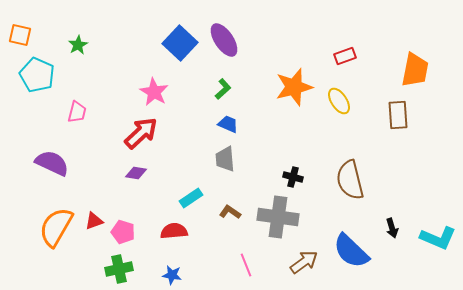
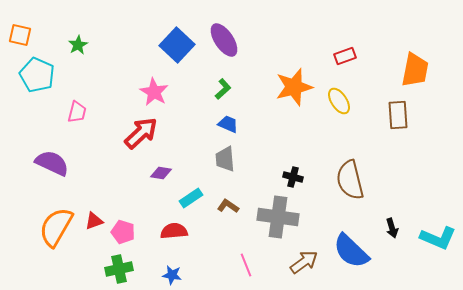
blue square: moved 3 px left, 2 px down
purple diamond: moved 25 px right
brown L-shape: moved 2 px left, 6 px up
